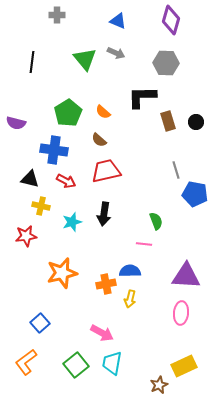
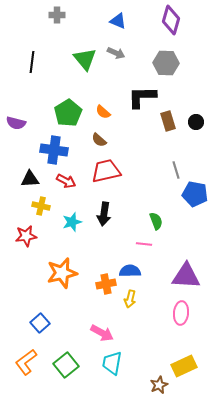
black triangle: rotated 18 degrees counterclockwise
green square: moved 10 px left
